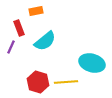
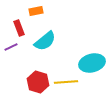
purple line: rotated 40 degrees clockwise
cyan ellipse: rotated 30 degrees counterclockwise
